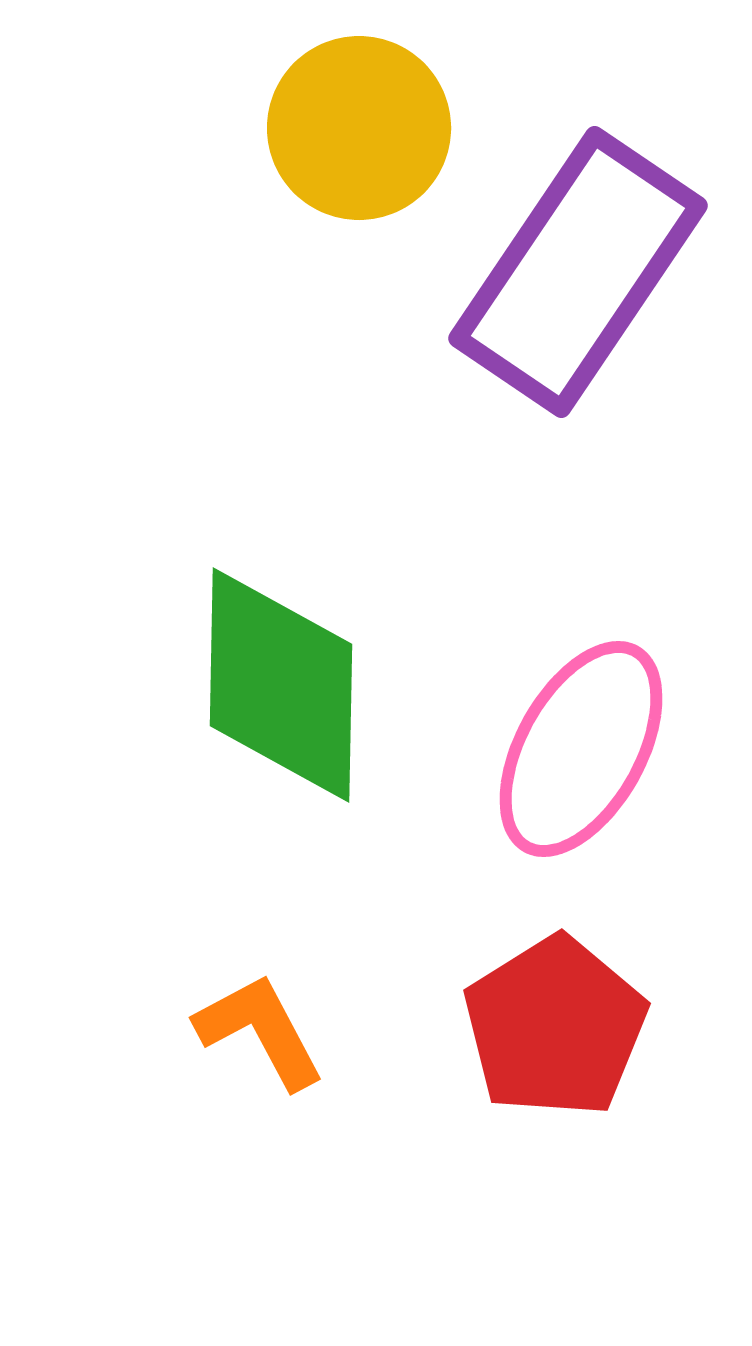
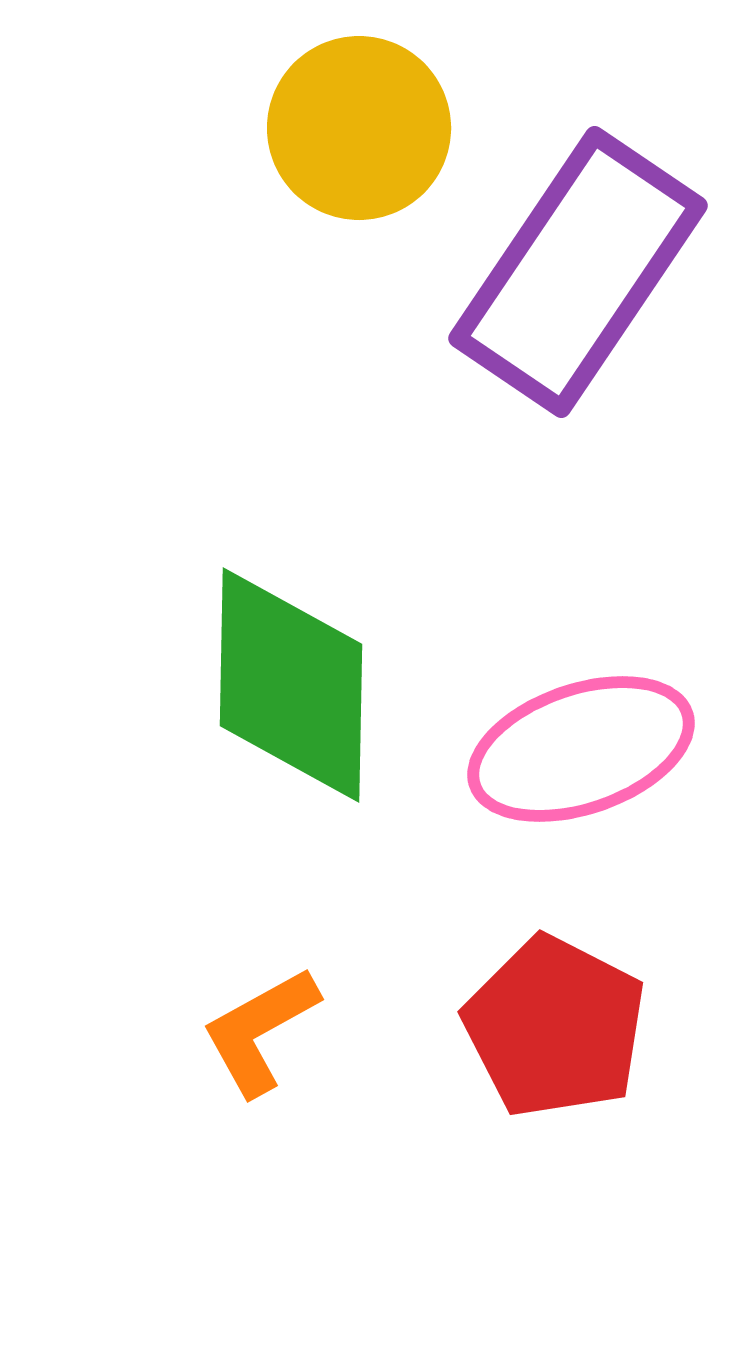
green diamond: moved 10 px right
pink ellipse: rotated 42 degrees clockwise
red pentagon: rotated 13 degrees counterclockwise
orange L-shape: rotated 91 degrees counterclockwise
